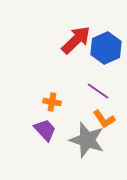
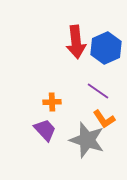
red arrow: moved 2 px down; rotated 128 degrees clockwise
orange cross: rotated 12 degrees counterclockwise
